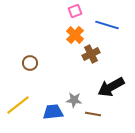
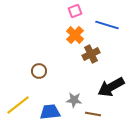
brown circle: moved 9 px right, 8 px down
blue trapezoid: moved 3 px left
